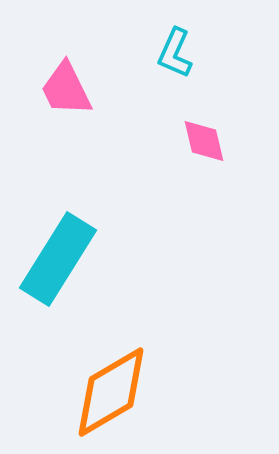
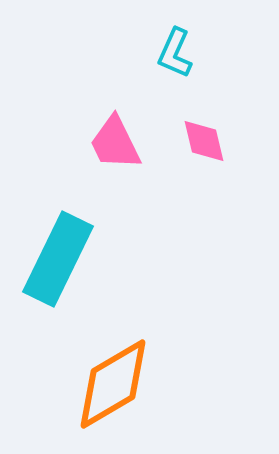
pink trapezoid: moved 49 px right, 54 px down
cyan rectangle: rotated 6 degrees counterclockwise
orange diamond: moved 2 px right, 8 px up
